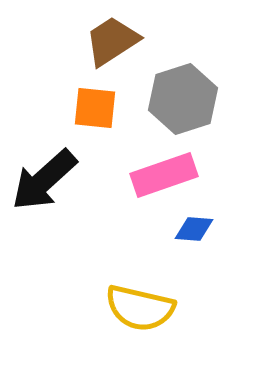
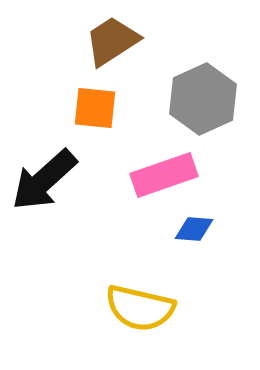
gray hexagon: moved 20 px right; rotated 6 degrees counterclockwise
